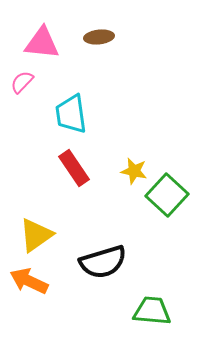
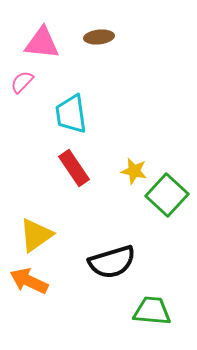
black semicircle: moved 9 px right
